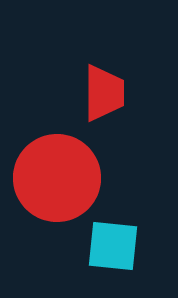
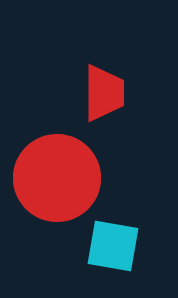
cyan square: rotated 4 degrees clockwise
